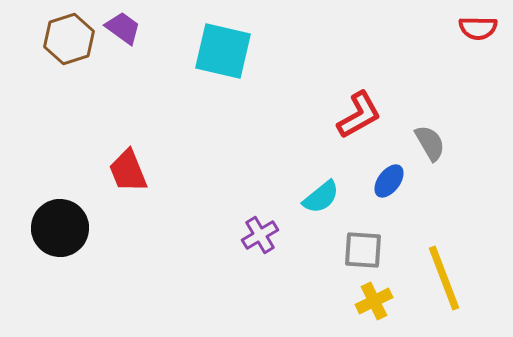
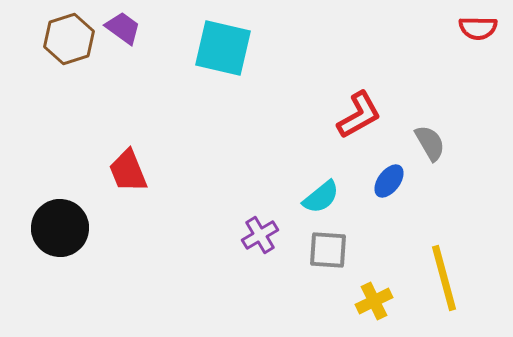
cyan square: moved 3 px up
gray square: moved 35 px left
yellow line: rotated 6 degrees clockwise
